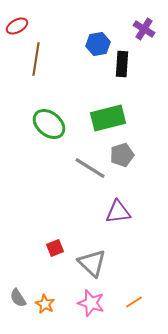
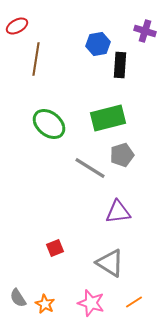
purple cross: moved 1 px right, 2 px down; rotated 15 degrees counterclockwise
black rectangle: moved 2 px left, 1 px down
gray triangle: moved 18 px right; rotated 12 degrees counterclockwise
